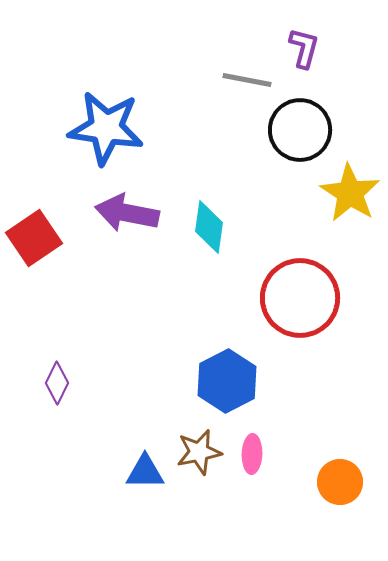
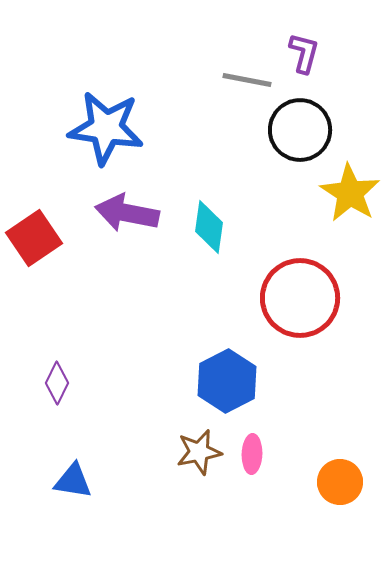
purple L-shape: moved 5 px down
blue triangle: moved 72 px left, 9 px down; rotated 9 degrees clockwise
